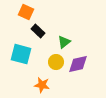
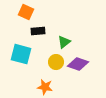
black rectangle: rotated 48 degrees counterclockwise
purple diamond: rotated 30 degrees clockwise
orange star: moved 3 px right, 2 px down
